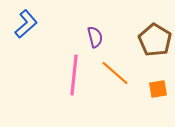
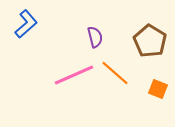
brown pentagon: moved 5 px left, 1 px down
pink line: rotated 60 degrees clockwise
orange square: rotated 30 degrees clockwise
